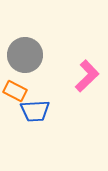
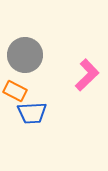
pink L-shape: moved 1 px up
blue trapezoid: moved 3 px left, 2 px down
